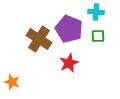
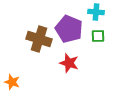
brown cross: rotated 15 degrees counterclockwise
red star: rotated 30 degrees counterclockwise
